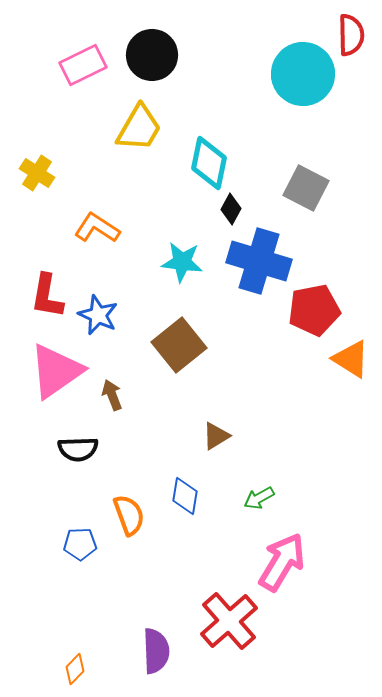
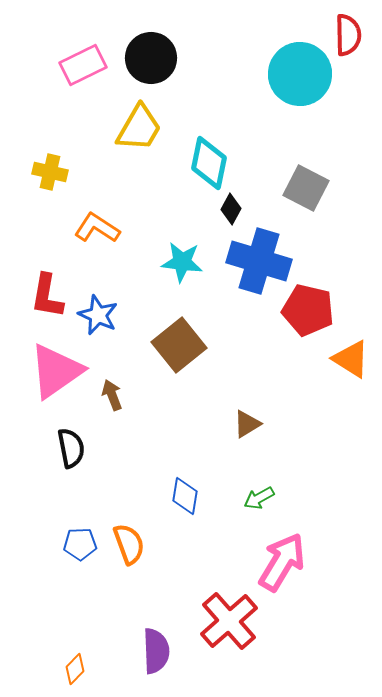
red semicircle: moved 3 px left
black circle: moved 1 px left, 3 px down
cyan circle: moved 3 px left
yellow cross: moved 13 px right, 1 px up; rotated 20 degrees counterclockwise
red pentagon: moved 6 px left; rotated 24 degrees clockwise
brown triangle: moved 31 px right, 12 px up
black semicircle: moved 7 px left, 1 px up; rotated 99 degrees counterclockwise
orange semicircle: moved 29 px down
